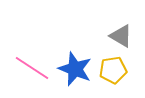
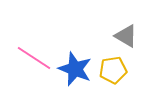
gray triangle: moved 5 px right
pink line: moved 2 px right, 10 px up
